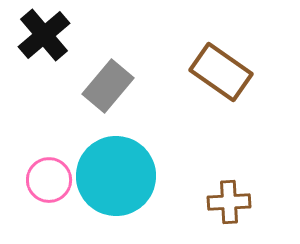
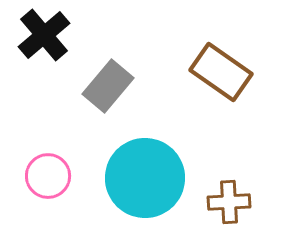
cyan circle: moved 29 px right, 2 px down
pink circle: moved 1 px left, 4 px up
